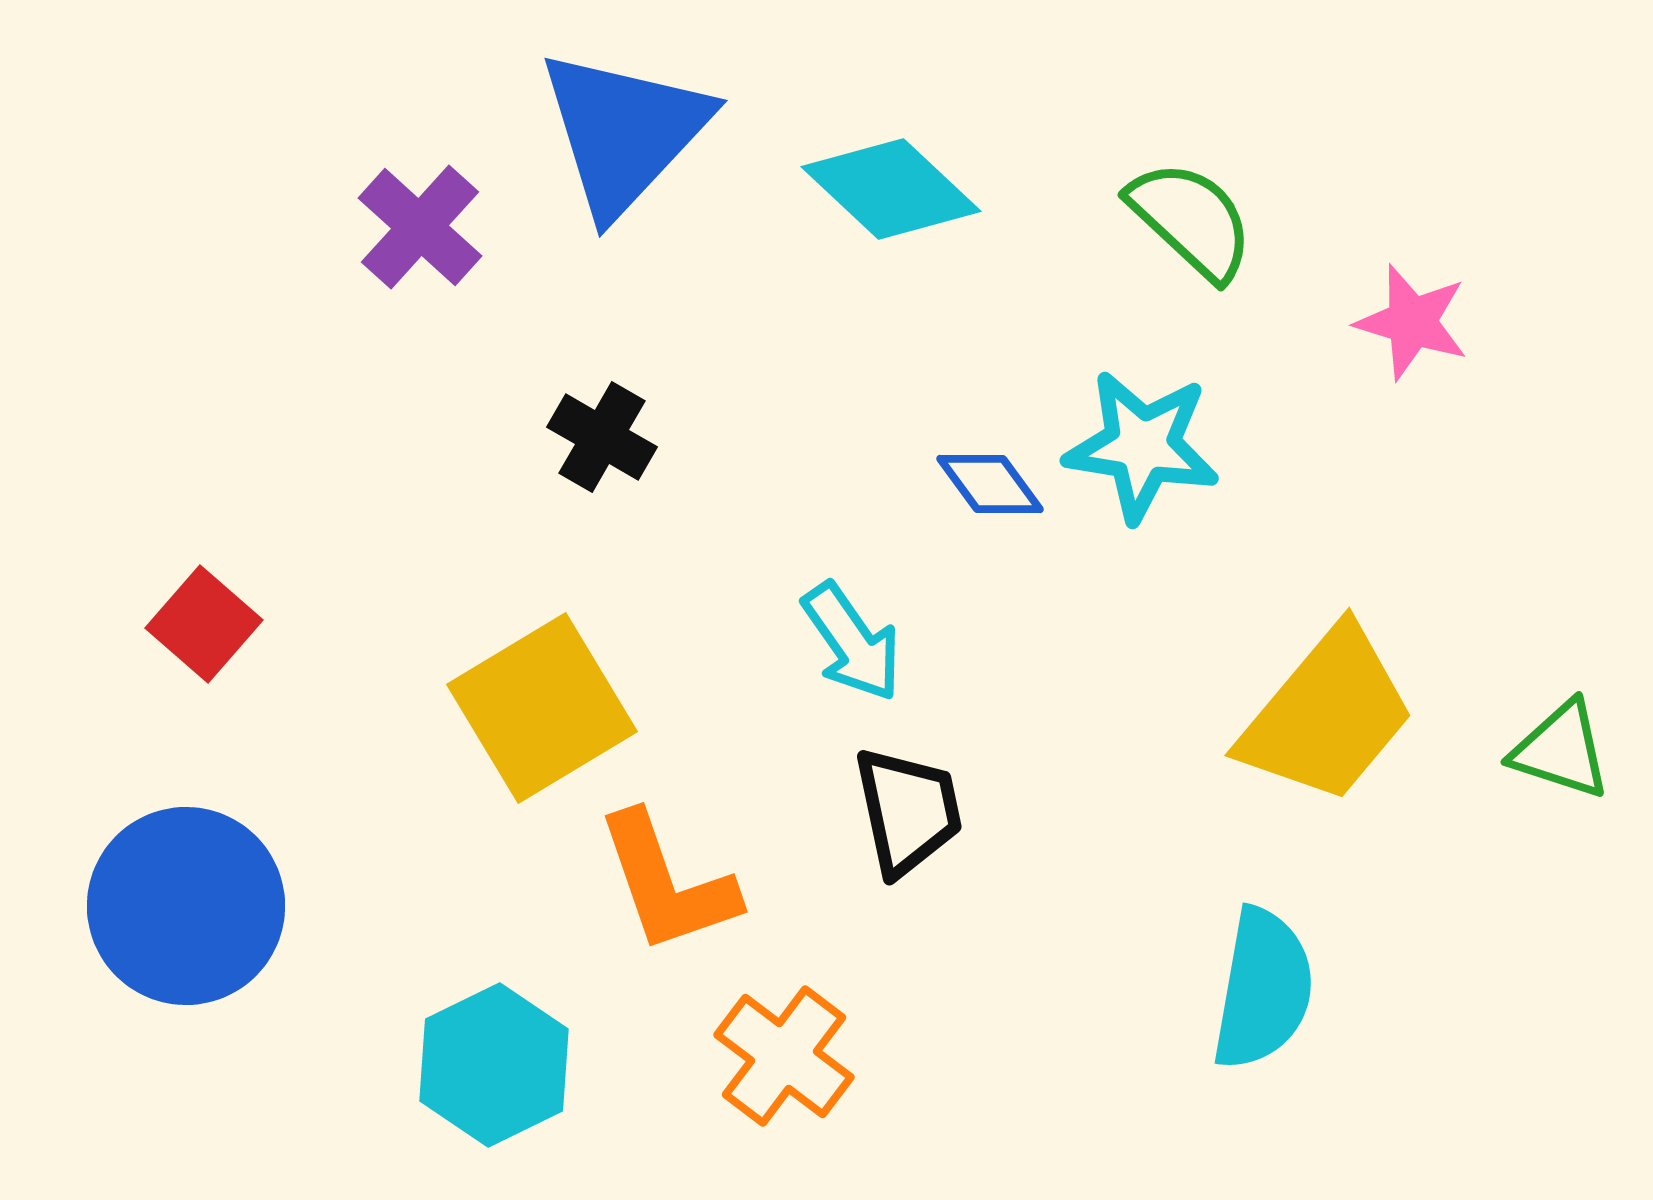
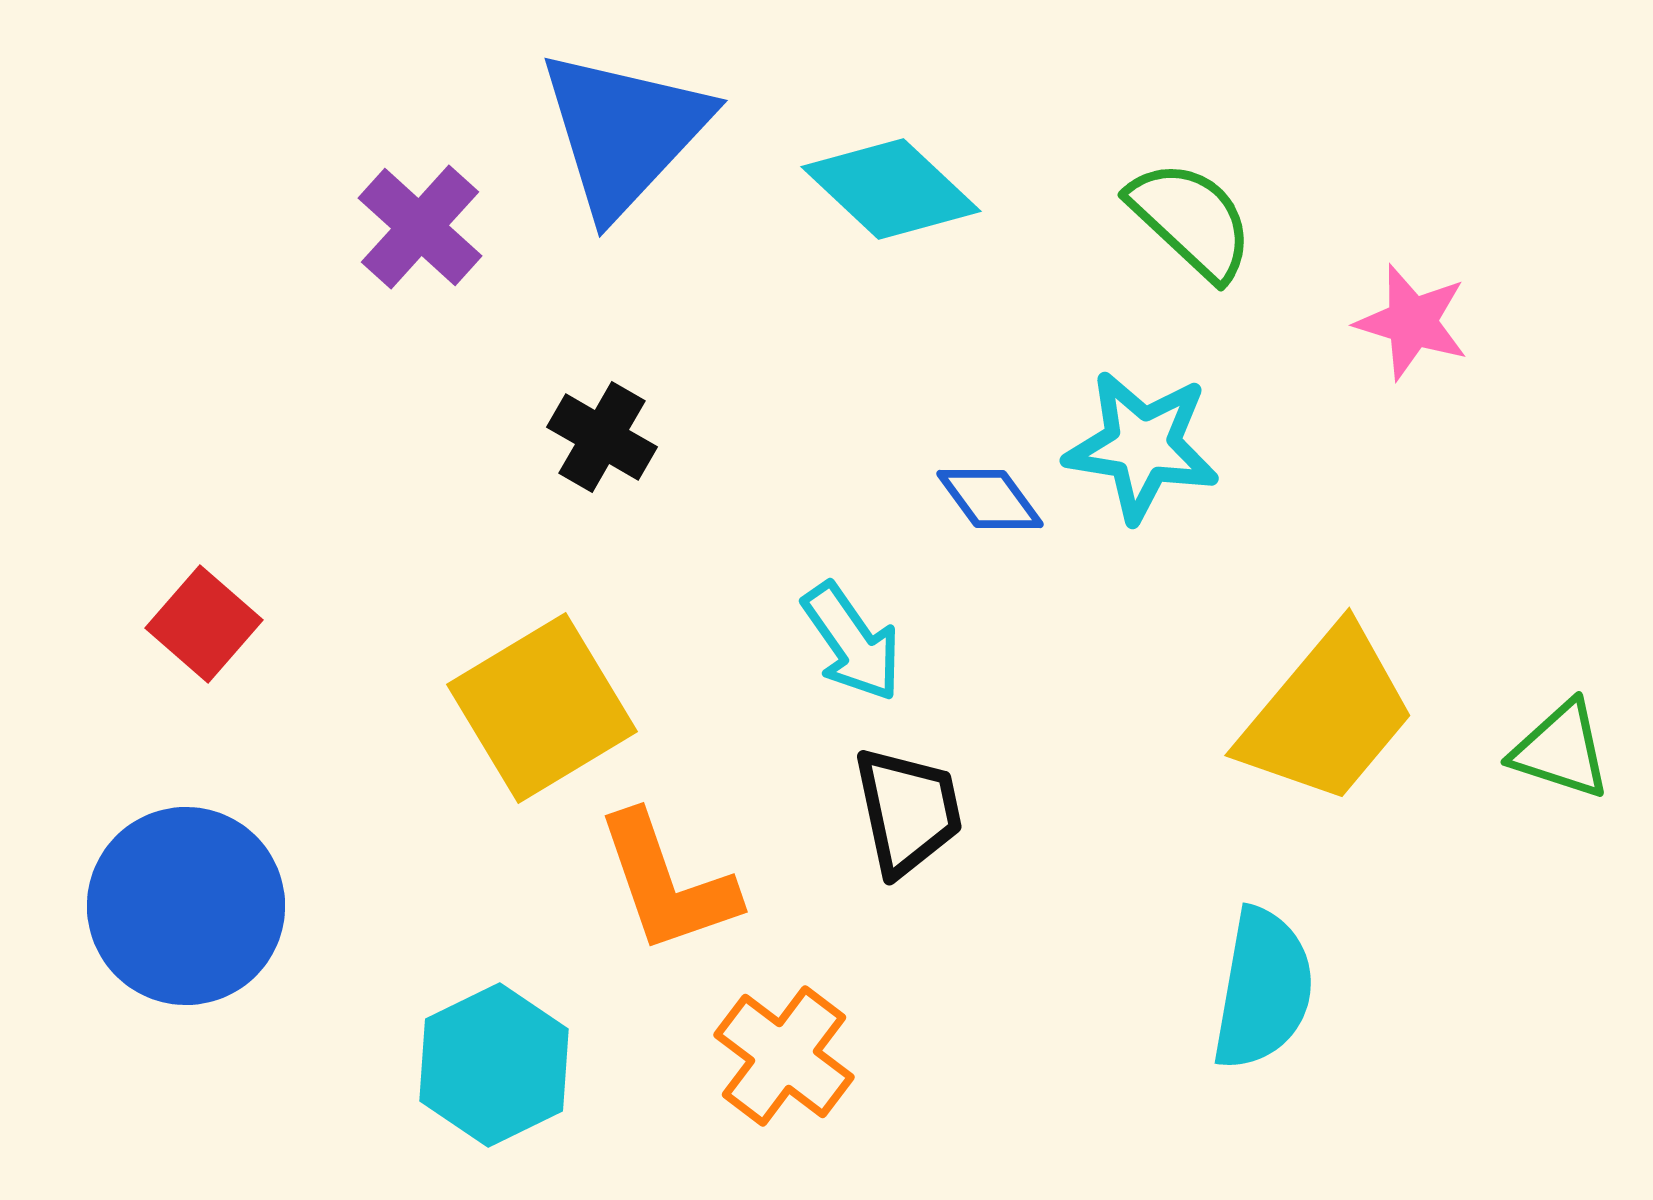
blue diamond: moved 15 px down
